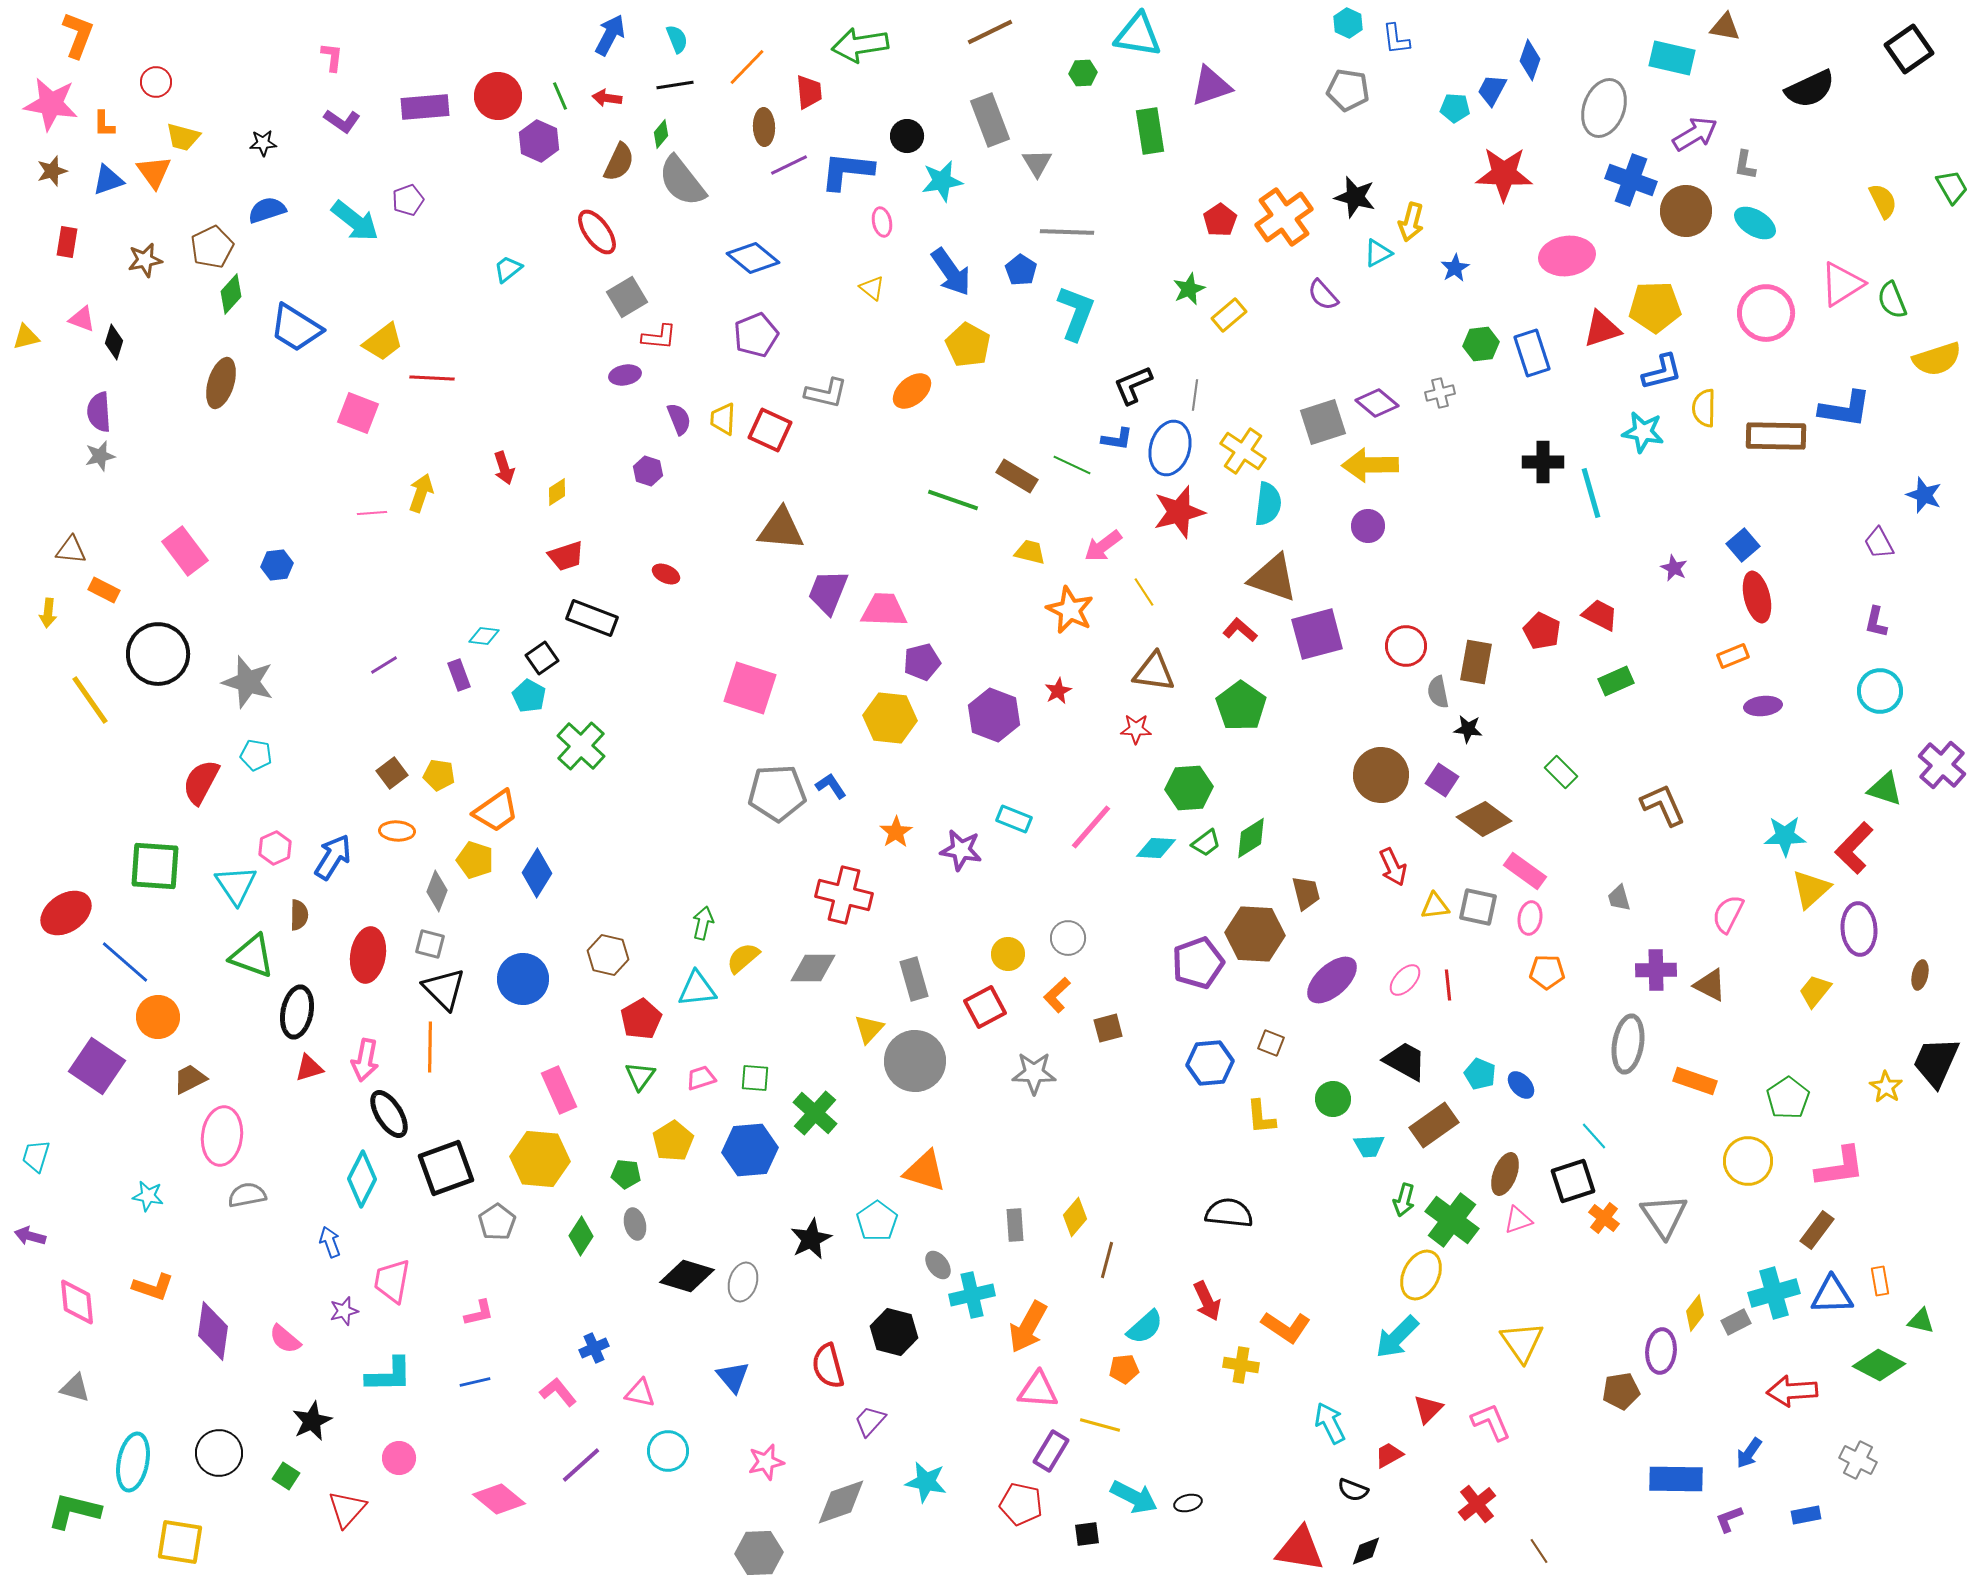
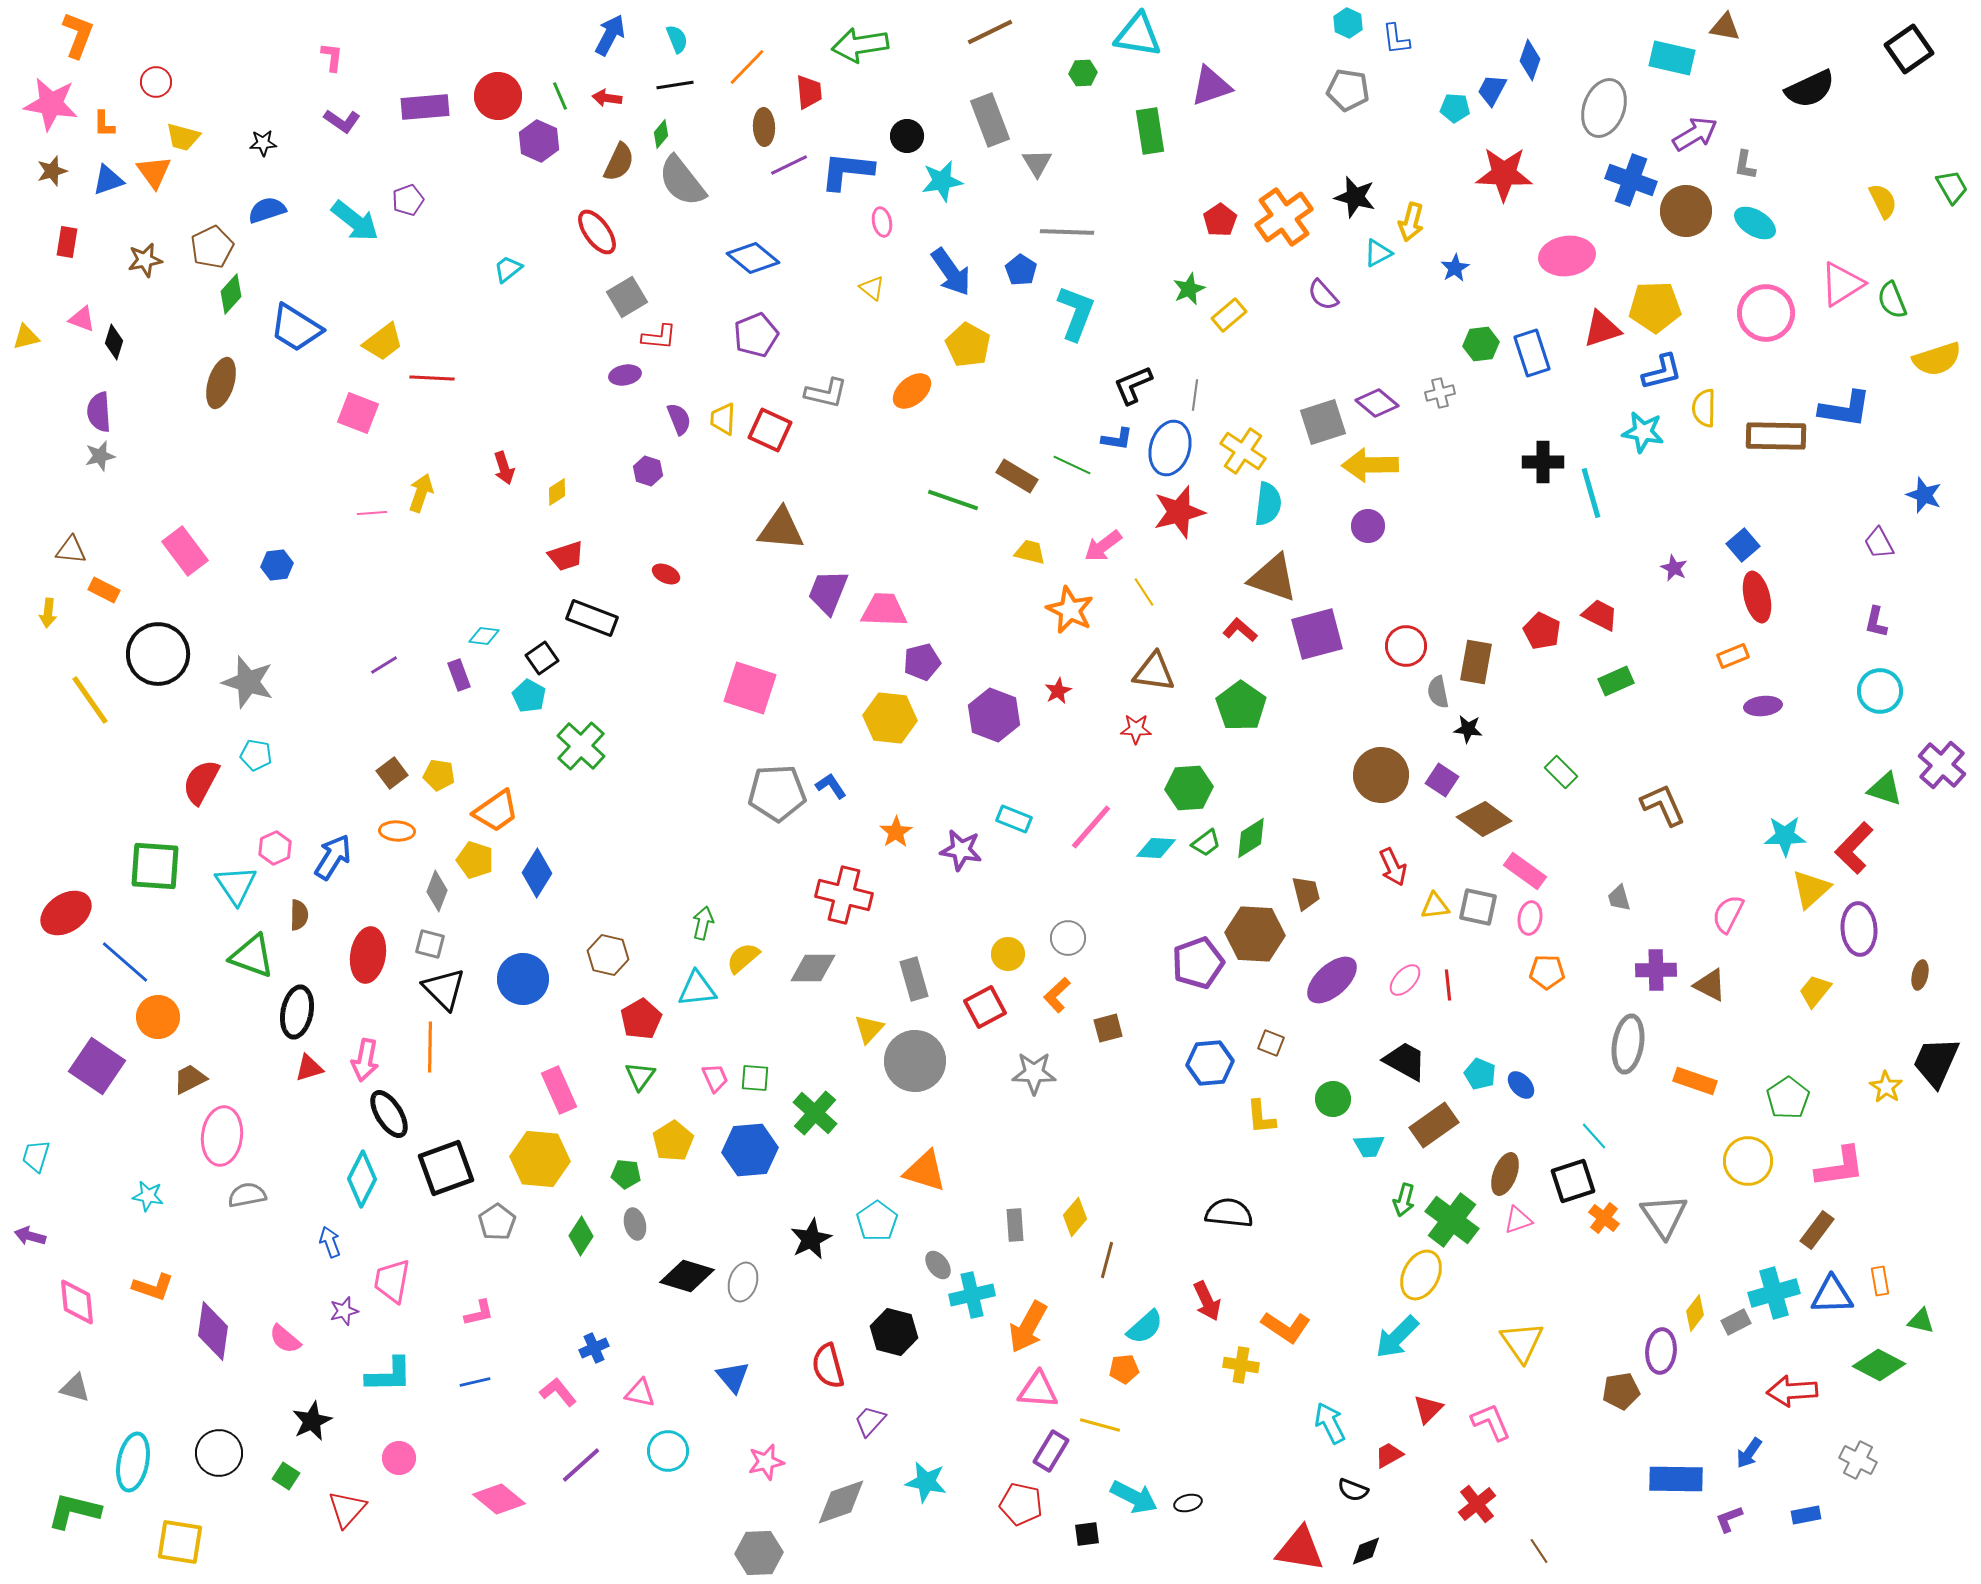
pink trapezoid at (701, 1078): moved 14 px right; rotated 84 degrees clockwise
